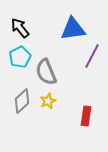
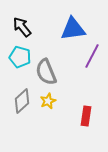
black arrow: moved 2 px right, 1 px up
cyan pentagon: rotated 30 degrees counterclockwise
